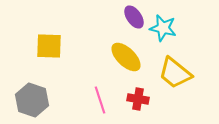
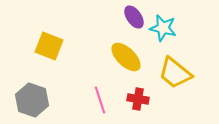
yellow square: rotated 20 degrees clockwise
